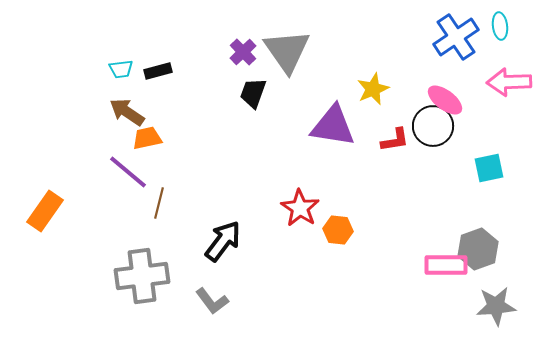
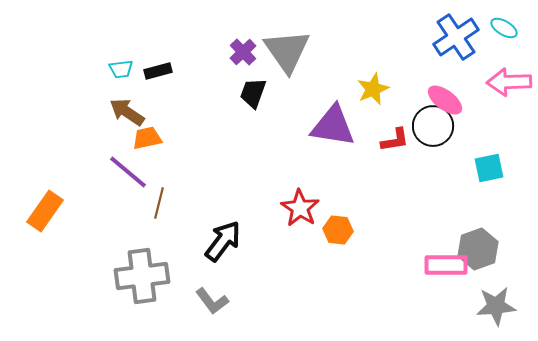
cyan ellipse: moved 4 px right, 2 px down; rotated 52 degrees counterclockwise
